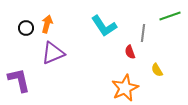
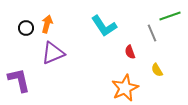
gray line: moved 9 px right; rotated 30 degrees counterclockwise
